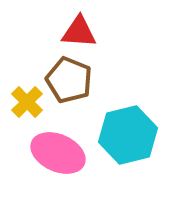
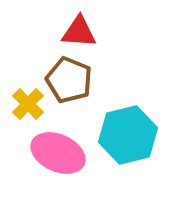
yellow cross: moved 1 px right, 2 px down
